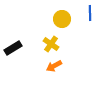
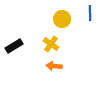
black rectangle: moved 1 px right, 2 px up
orange arrow: rotated 35 degrees clockwise
